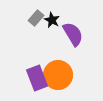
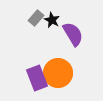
orange circle: moved 2 px up
